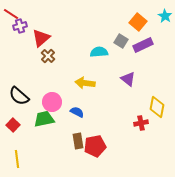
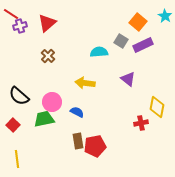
red triangle: moved 6 px right, 15 px up
